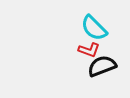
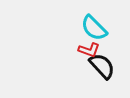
black semicircle: rotated 68 degrees clockwise
